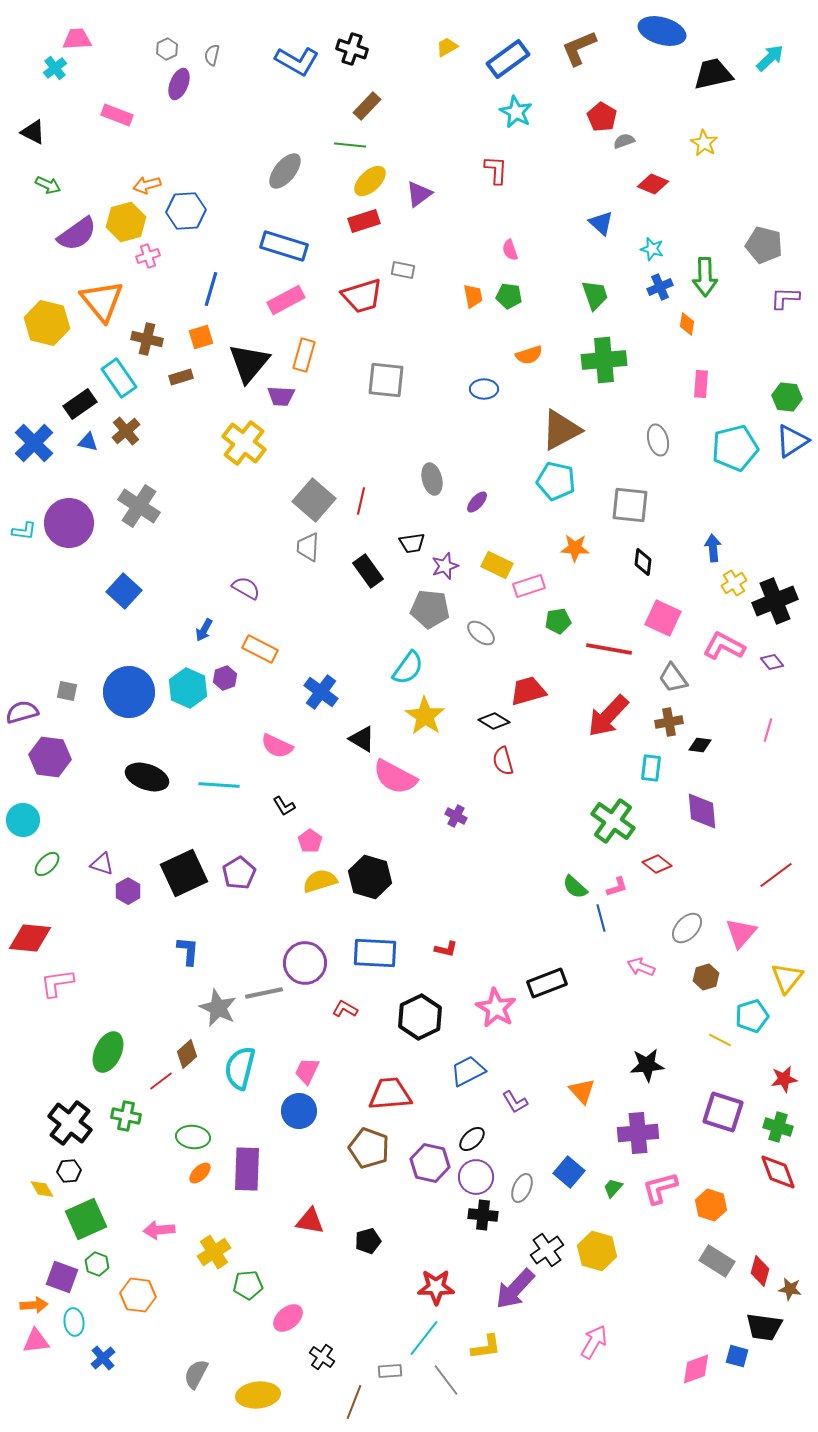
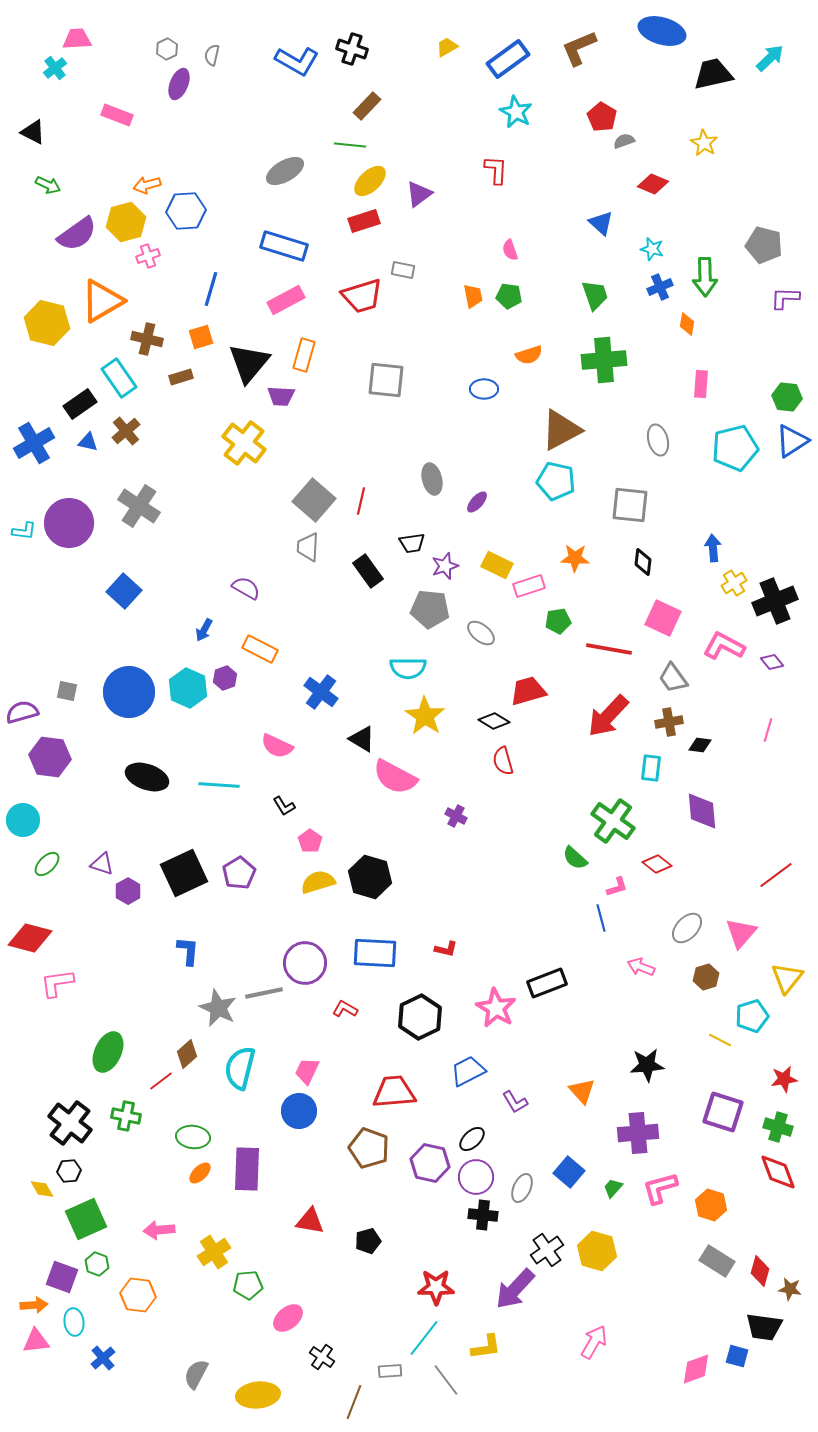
gray ellipse at (285, 171): rotated 21 degrees clockwise
orange triangle at (102, 301): rotated 39 degrees clockwise
blue cross at (34, 443): rotated 15 degrees clockwise
orange star at (575, 548): moved 10 px down
cyan semicircle at (408, 668): rotated 54 degrees clockwise
yellow semicircle at (320, 881): moved 2 px left, 1 px down
green semicircle at (575, 887): moved 29 px up
red diamond at (30, 938): rotated 9 degrees clockwise
red trapezoid at (390, 1094): moved 4 px right, 2 px up
